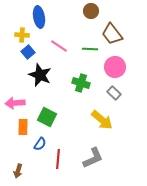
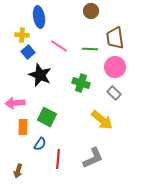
brown trapezoid: moved 3 px right, 4 px down; rotated 30 degrees clockwise
